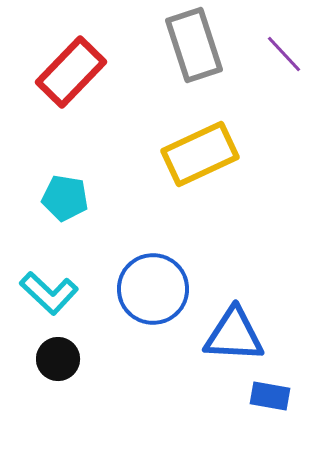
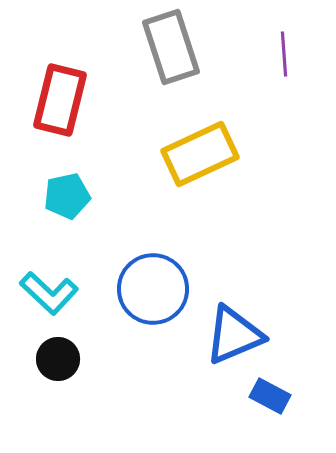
gray rectangle: moved 23 px left, 2 px down
purple line: rotated 39 degrees clockwise
red rectangle: moved 11 px left, 28 px down; rotated 30 degrees counterclockwise
cyan pentagon: moved 2 px right, 2 px up; rotated 21 degrees counterclockwise
blue triangle: rotated 26 degrees counterclockwise
blue rectangle: rotated 18 degrees clockwise
